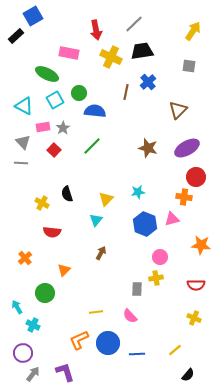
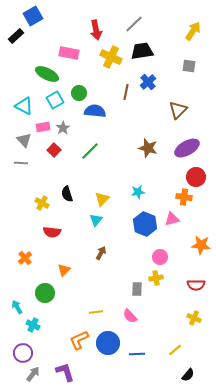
gray triangle at (23, 142): moved 1 px right, 2 px up
green line at (92, 146): moved 2 px left, 5 px down
yellow triangle at (106, 199): moved 4 px left
